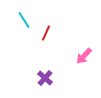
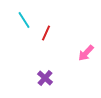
pink arrow: moved 2 px right, 3 px up
